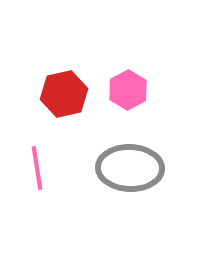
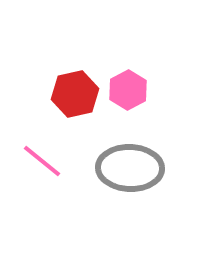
red hexagon: moved 11 px right
pink line: moved 5 px right, 7 px up; rotated 42 degrees counterclockwise
